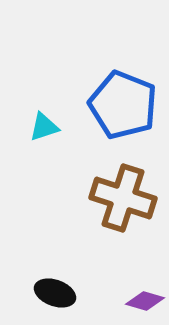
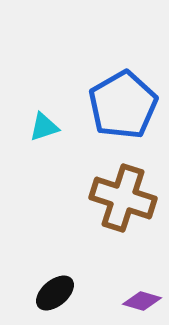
blue pentagon: rotated 20 degrees clockwise
black ellipse: rotated 60 degrees counterclockwise
purple diamond: moved 3 px left
